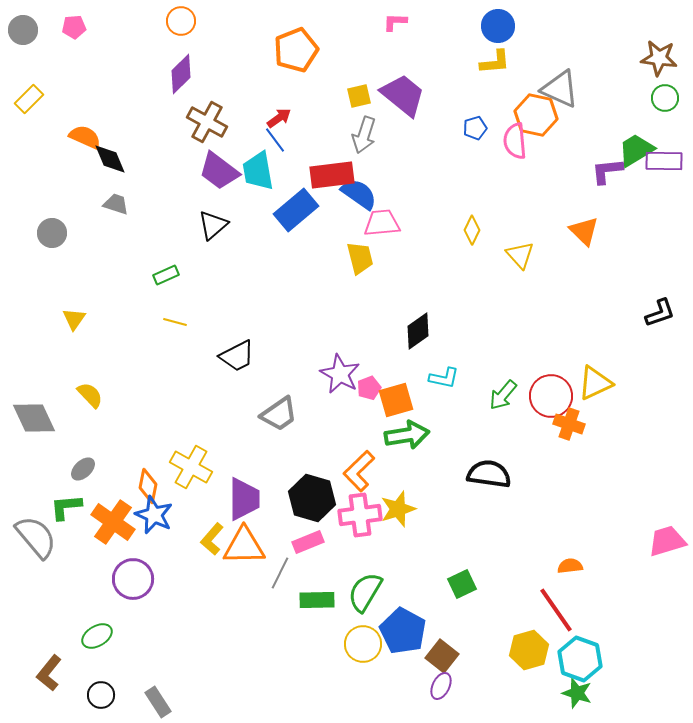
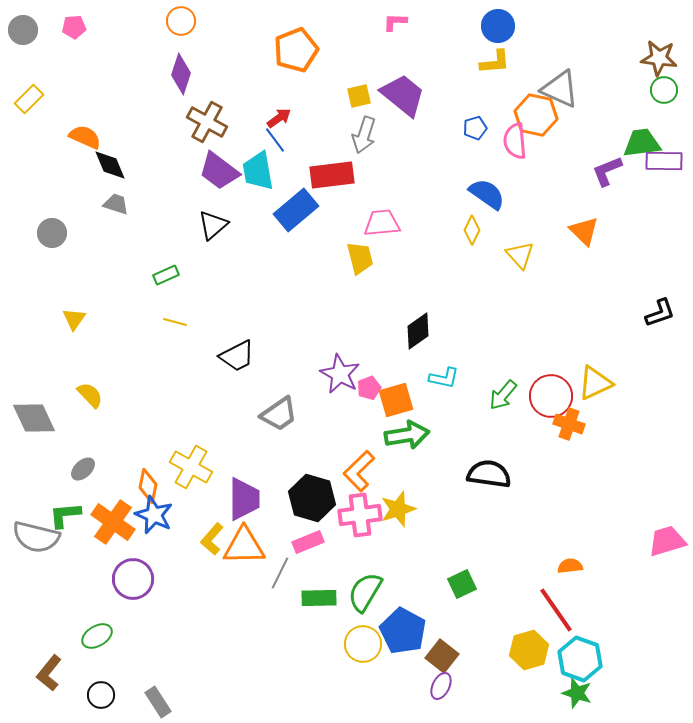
purple diamond at (181, 74): rotated 27 degrees counterclockwise
green circle at (665, 98): moved 1 px left, 8 px up
green trapezoid at (636, 150): moved 6 px right, 7 px up; rotated 24 degrees clockwise
black diamond at (110, 159): moved 6 px down
purple L-shape at (607, 171): rotated 16 degrees counterclockwise
blue semicircle at (359, 194): moved 128 px right
green L-shape at (66, 507): moved 1 px left, 8 px down
gray semicircle at (36, 537): rotated 144 degrees clockwise
green rectangle at (317, 600): moved 2 px right, 2 px up
